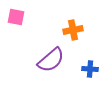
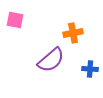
pink square: moved 1 px left, 3 px down
orange cross: moved 3 px down
